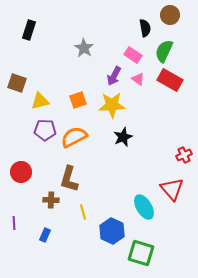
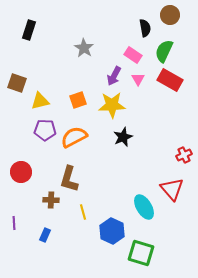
pink triangle: rotated 24 degrees clockwise
